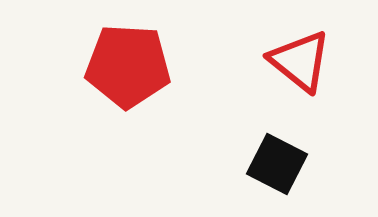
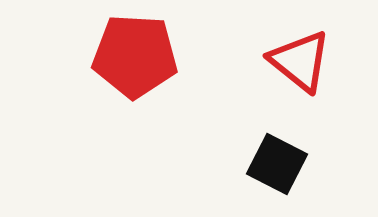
red pentagon: moved 7 px right, 10 px up
